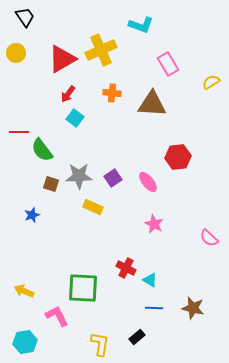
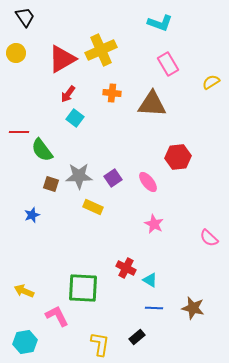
cyan L-shape: moved 19 px right, 2 px up
